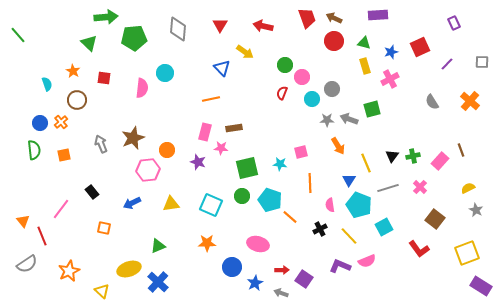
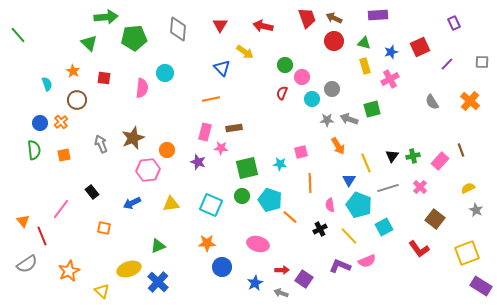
blue circle at (232, 267): moved 10 px left
